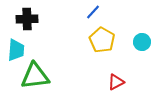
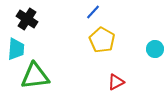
black cross: rotated 35 degrees clockwise
cyan circle: moved 13 px right, 7 px down
cyan trapezoid: moved 1 px up
